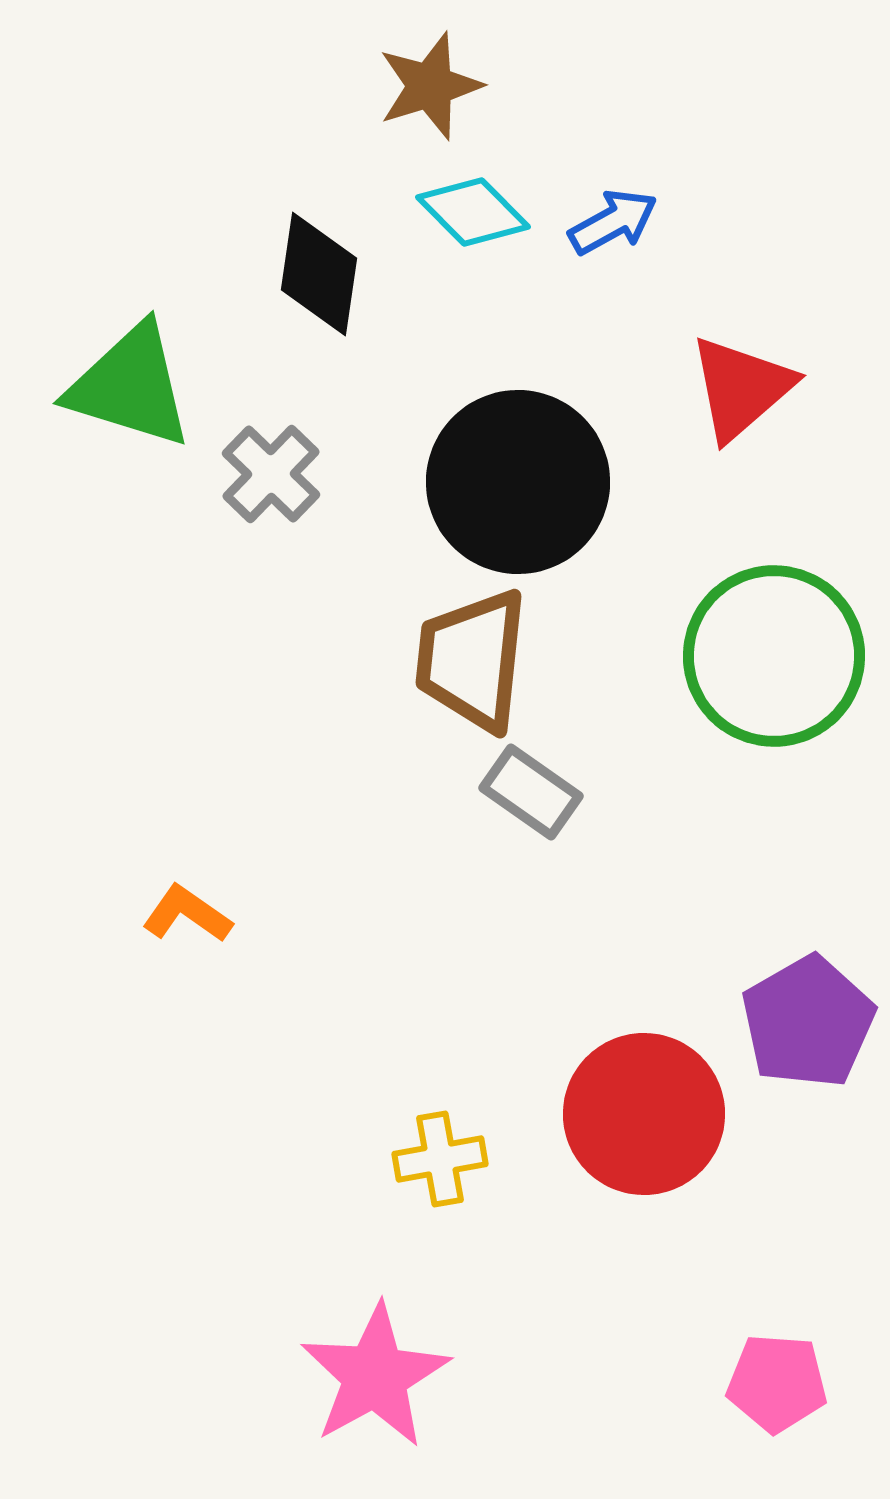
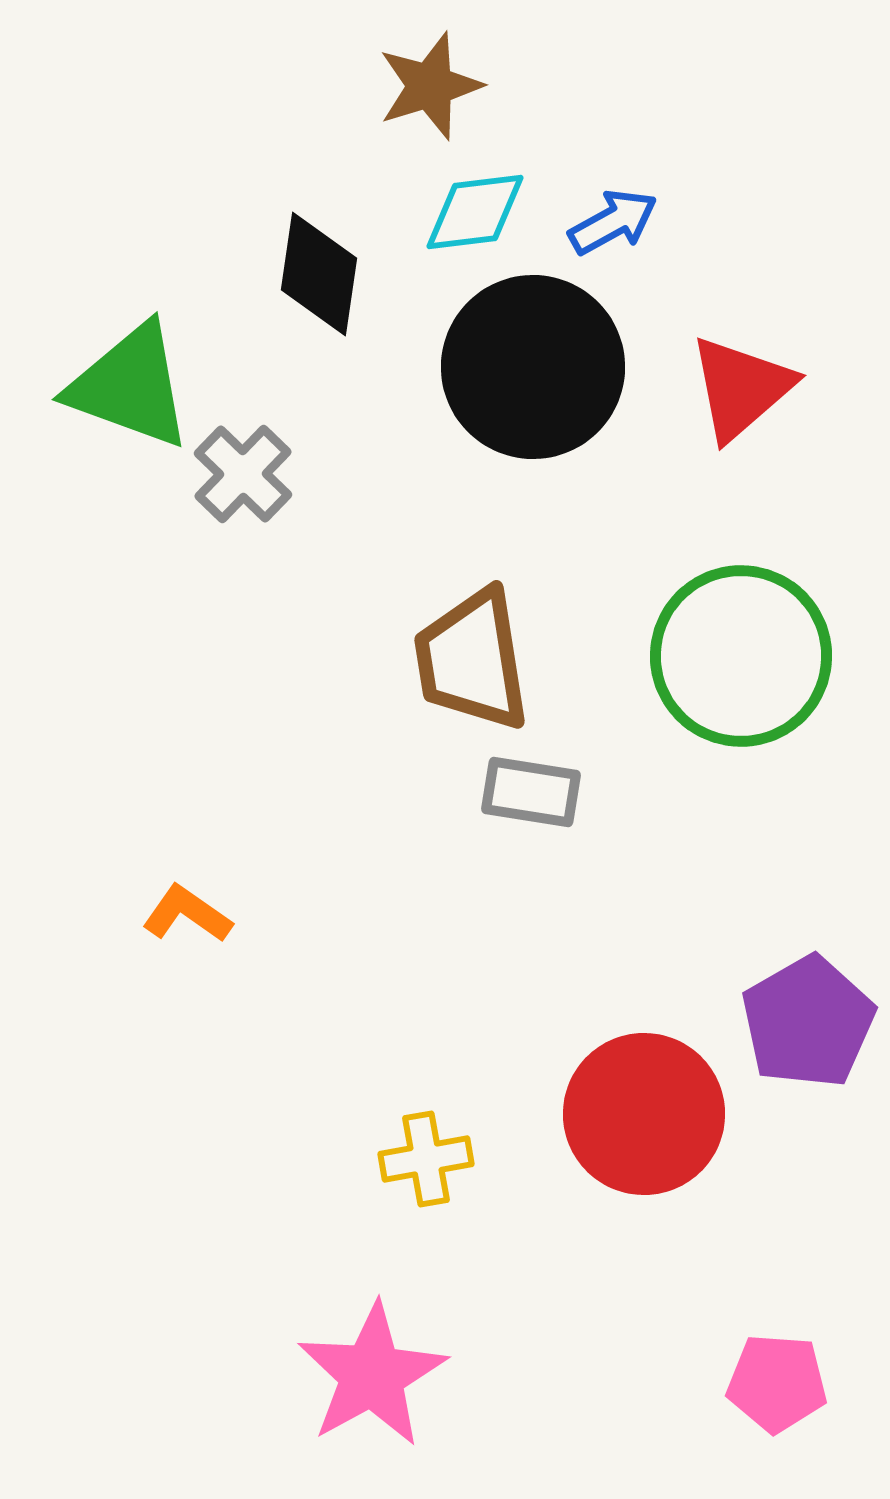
cyan diamond: moved 2 px right; rotated 52 degrees counterclockwise
green triangle: rotated 3 degrees clockwise
gray cross: moved 28 px left
black circle: moved 15 px right, 115 px up
green circle: moved 33 px left
brown trapezoid: rotated 15 degrees counterclockwise
gray rectangle: rotated 26 degrees counterclockwise
yellow cross: moved 14 px left
pink star: moved 3 px left, 1 px up
